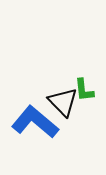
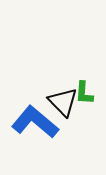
green L-shape: moved 3 px down; rotated 10 degrees clockwise
